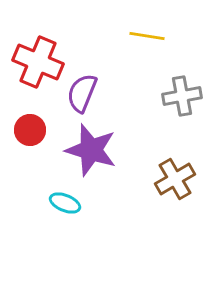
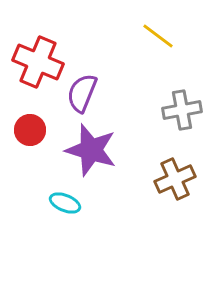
yellow line: moved 11 px right; rotated 28 degrees clockwise
gray cross: moved 14 px down
brown cross: rotated 6 degrees clockwise
